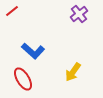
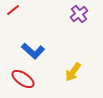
red line: moved 1 px right, 1 px up
red ellipse: rotated 25 degrees counterclockwise
